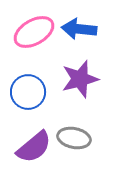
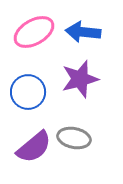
blue arrow: moved 4 px right, 3 px down
